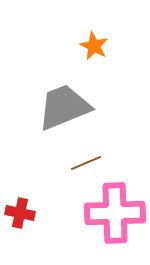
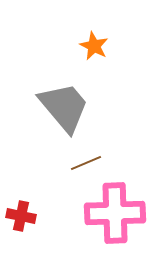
gray trapezoid: rotated 72 degrees clockwise
red cross: moved 1 px right, 3 px down
